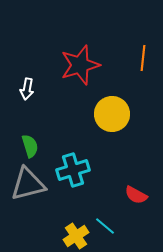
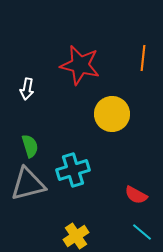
red star: rotated 30 degrees clockwise
cyan line: moved 37 px right, 6 px down
